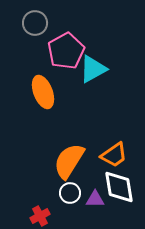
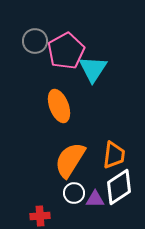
gray circle: moved 18 px down
cyan triangle: rotated 28 degrees counterclockwise
orange ellipse: moved 16 px right, 14 px down
orange trapezoid: rotated 48 degrees counterclockwise
orange semicircle: moved 1 px right, 1 px up
white diamond: rotated 66 degrees clockwise
white circle: moved 4 px right
red cross: rotated 24 degrees clockwise
